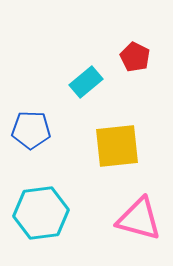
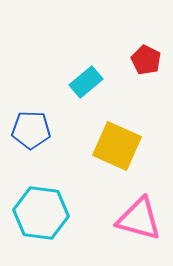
red pentagon: moved 11 px right, 3 px down
yellow square: rotated 30 degrees clockwise
cyan hexagon: rotated 14 degrees clockwise
